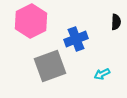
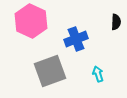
pink hexagon: rotated 8 degrees counterclockwise
gray square: moved 5 px down
cyan arrow: moved 4 px left; rotated 98 degrees clockwise
